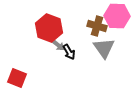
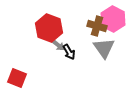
pink hexagon: moved 4 px left, 3 px down; rotated 25 degrees clockwise
